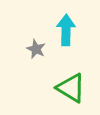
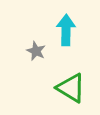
gray star: moved 2 px down
